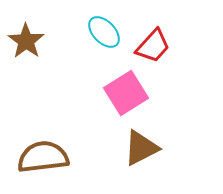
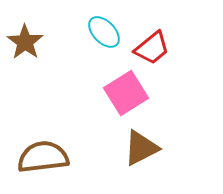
brown star: moved 1 px left, 1 px down
red trapezoid: moved 1 px left, 2 px down; rotated 9 degrees clockwise
